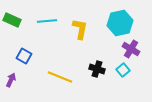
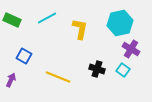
cyan line: moved 3 px up; rotated 24 degrees counterclockwise
cyan square: rotated 16 degrees counterclockwise
yellow line: moved 2 px left
